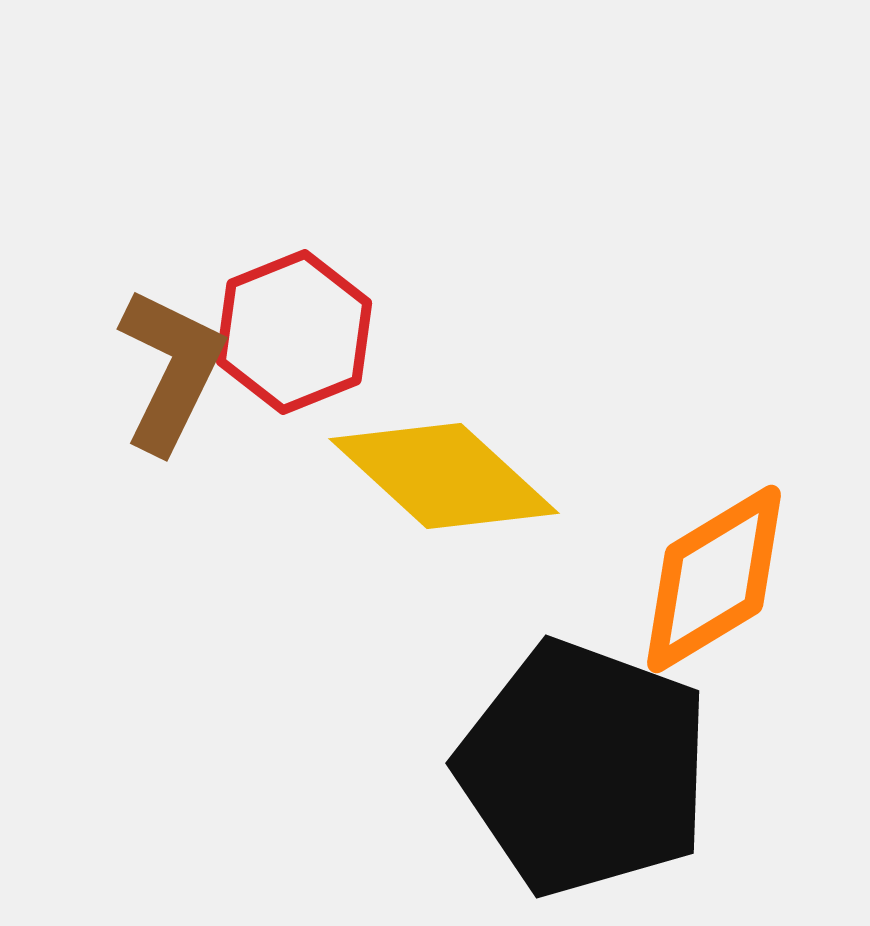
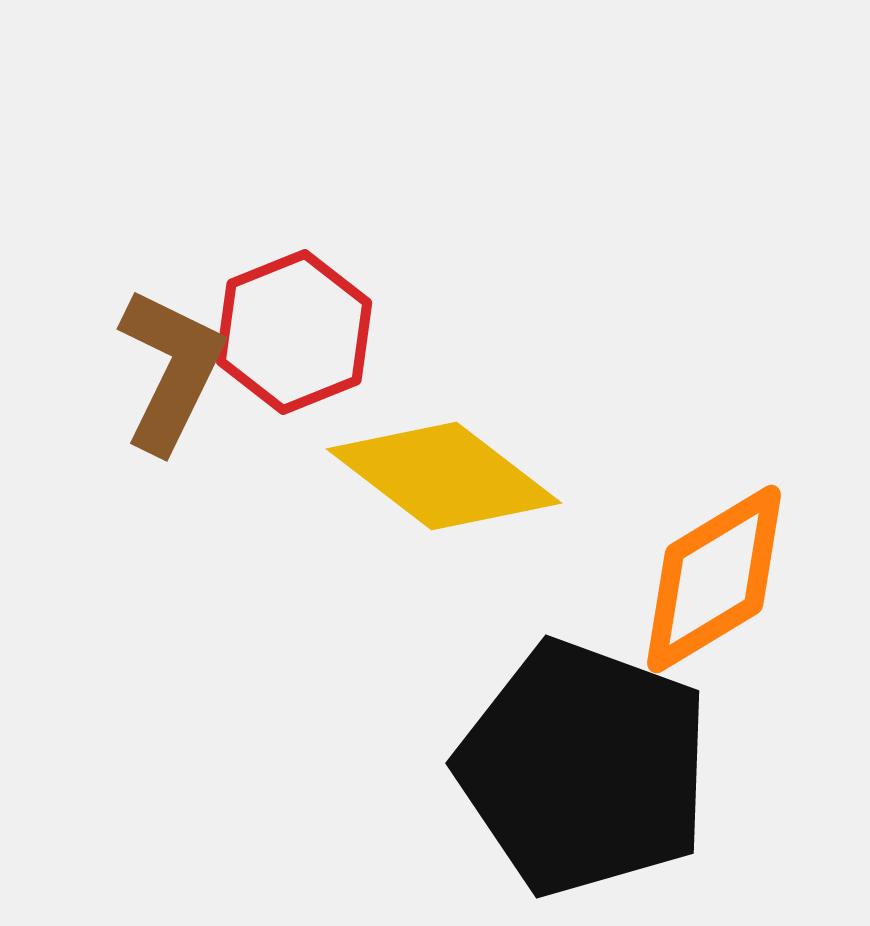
yellow diamond: rotated 5 degrees counterclockwise
